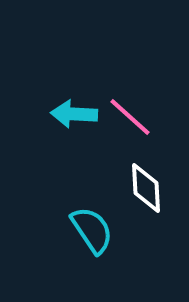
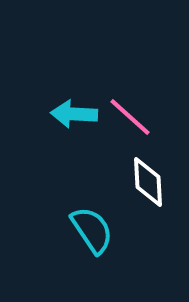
white diamond: moved 2 px right, 6 px up
